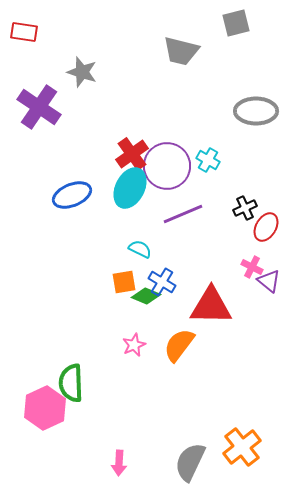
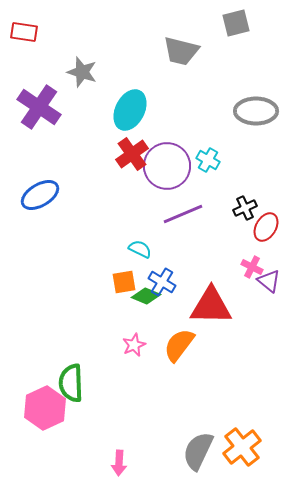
cyan ellipse: moved 78 px up
blue ellipse: moved 32 px left; rotated 9 degrees counterclockwise
gray semicircle: moved 8 px right, 11 px up
